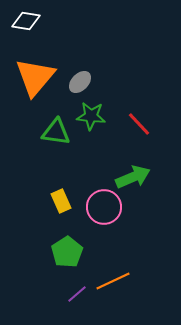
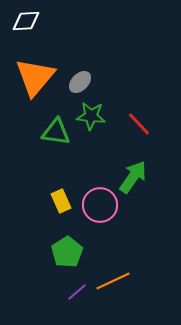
white diamond: rotated 12 degrees counterclockwise
green arrow: rotated 32 degrees counterclockwise
pink circle: moved 4 px left, 2 px up
purple line: moved 2 px up
